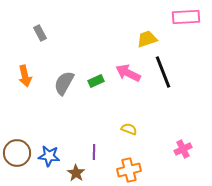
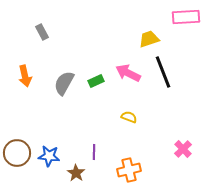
gray rectangle: moved 2 px right, 1 px up
yellow trapezoid: moved 2 px right
yellow semicircle: moved 12 px up
pink cross: rotated 18 degrees counterclockwise
